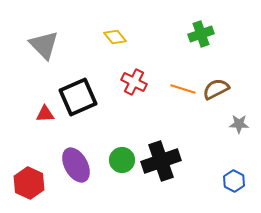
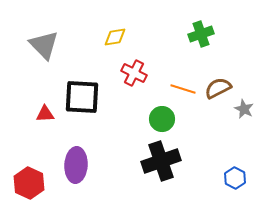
yellow diamond: rotated 60 degrees counterclockwise
red cross: moved 9 px up
brown semicircle: moved 2 px right, 1 px up
black square: moved 4 px right; rotated 27 degrees clockwise
gray star: moved 5 px right, 15 px up; rotated 24 degrees clockwise
green circle: moved 40 px right, 41 px up
purple ellipse: rotated 32 degrees clockwise
blue hexagon: moved 1 px right, 3 px up
